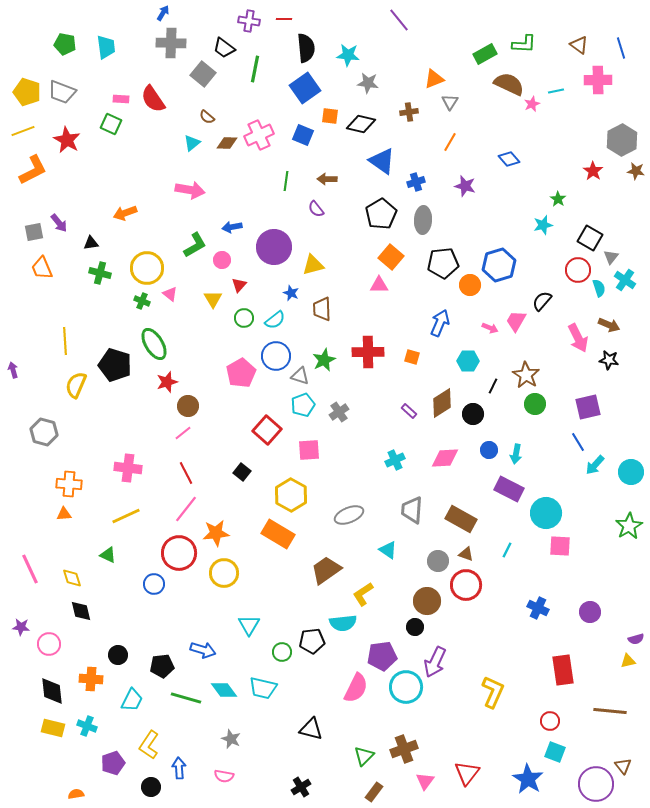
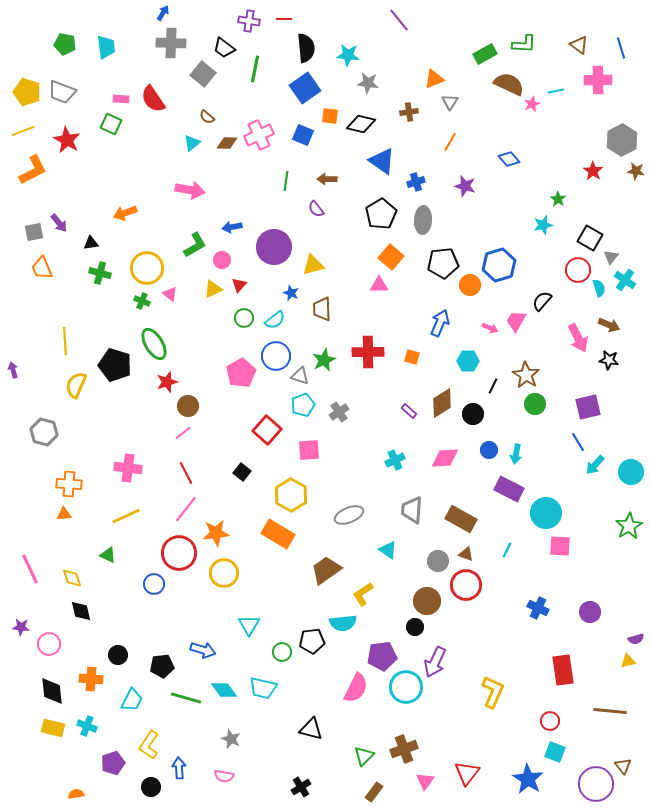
yellow triangle at (213, 299): moved 10 px up; rotated 36 degrees clockwise
